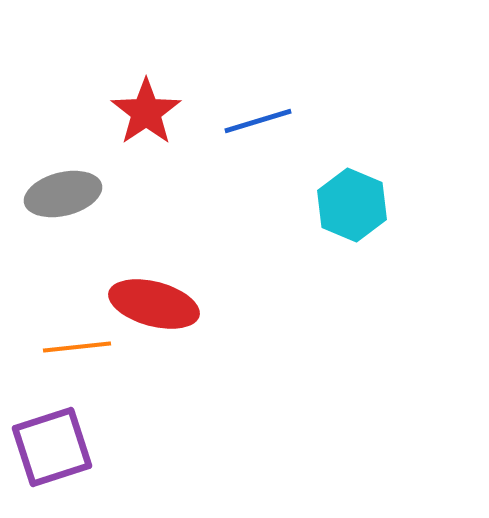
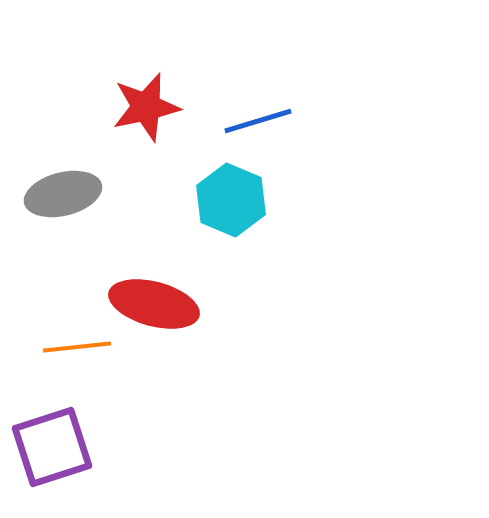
red star: moved 5 px up; rotated 22 degrees clockwise
cyan hexagon: moved 121 px left, 5 px up
